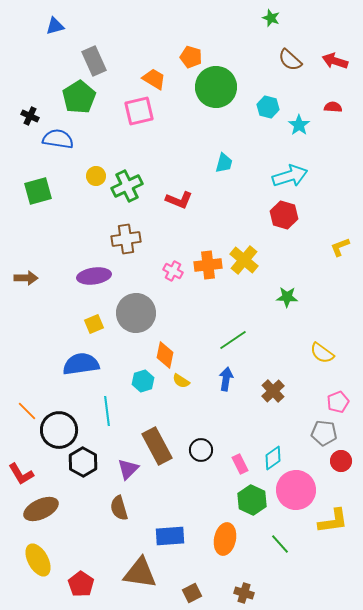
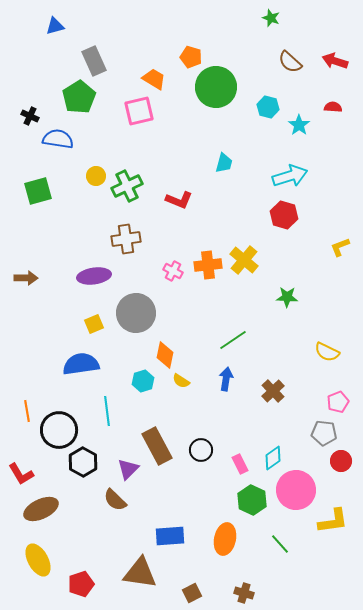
brown semicircle at (290, 60): moved 2 px down
yellow semicircle at (322, 353): moved 5 px right, 1 px up; rotated 10 degrees counterclockwise
orange line at (27, 411): rotated 35 degrees clockwise
brown semicircle at (119, 508): moved 4 px left, 8 px up; rotated 30 degrees counterclockwise
red pentagon at (81, 584): rotated 20 degrees clockwise
